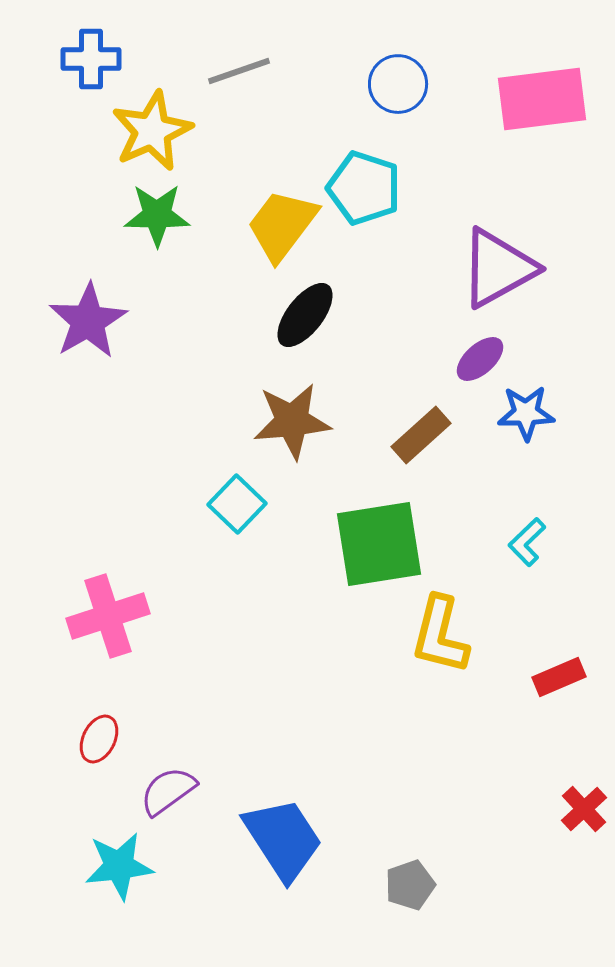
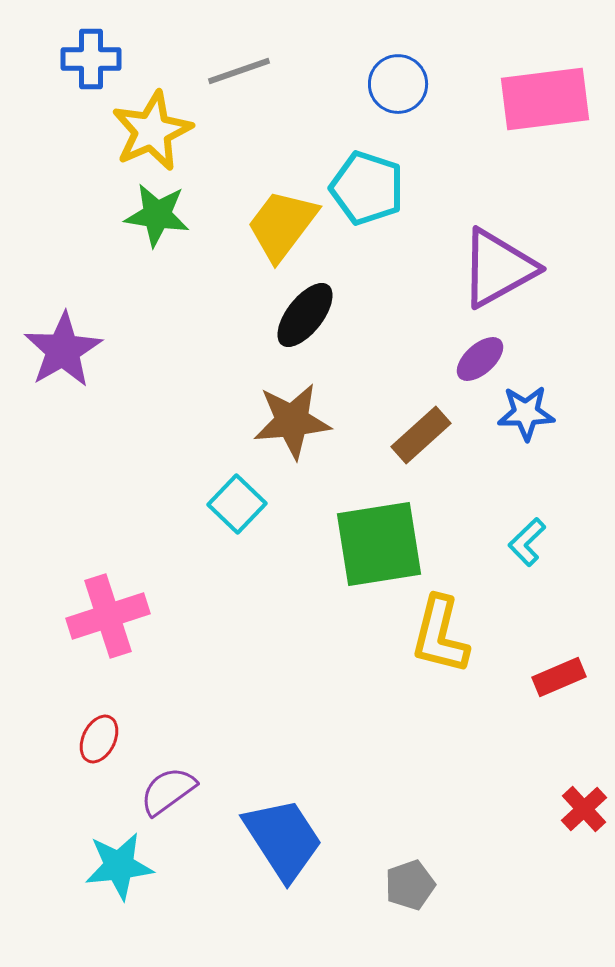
pink rectangle: moved 3 px right
cyan pentagon: moved 3 px right
green star: rotated 8 degrees clockwise
purple star: moved 25 px left, 29 px down
